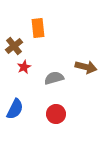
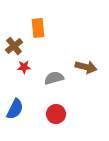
red star: rotated 24 degrees clockwise
